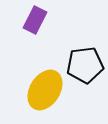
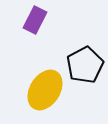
black pentagon: rotated 21 degrees counterclockwise
